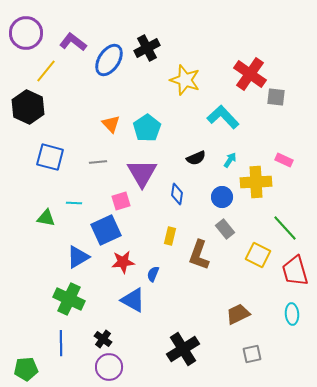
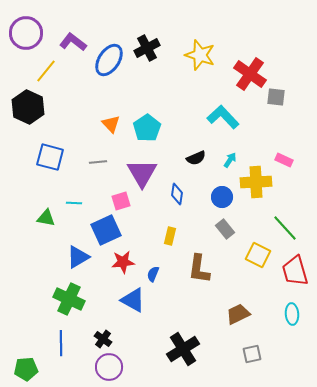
yellow star at (185, 80): moved 15 px right, 25 px up
brown L-shape at (199, 255): moved 14 px down; rotated 12 degrees counterclockwise
